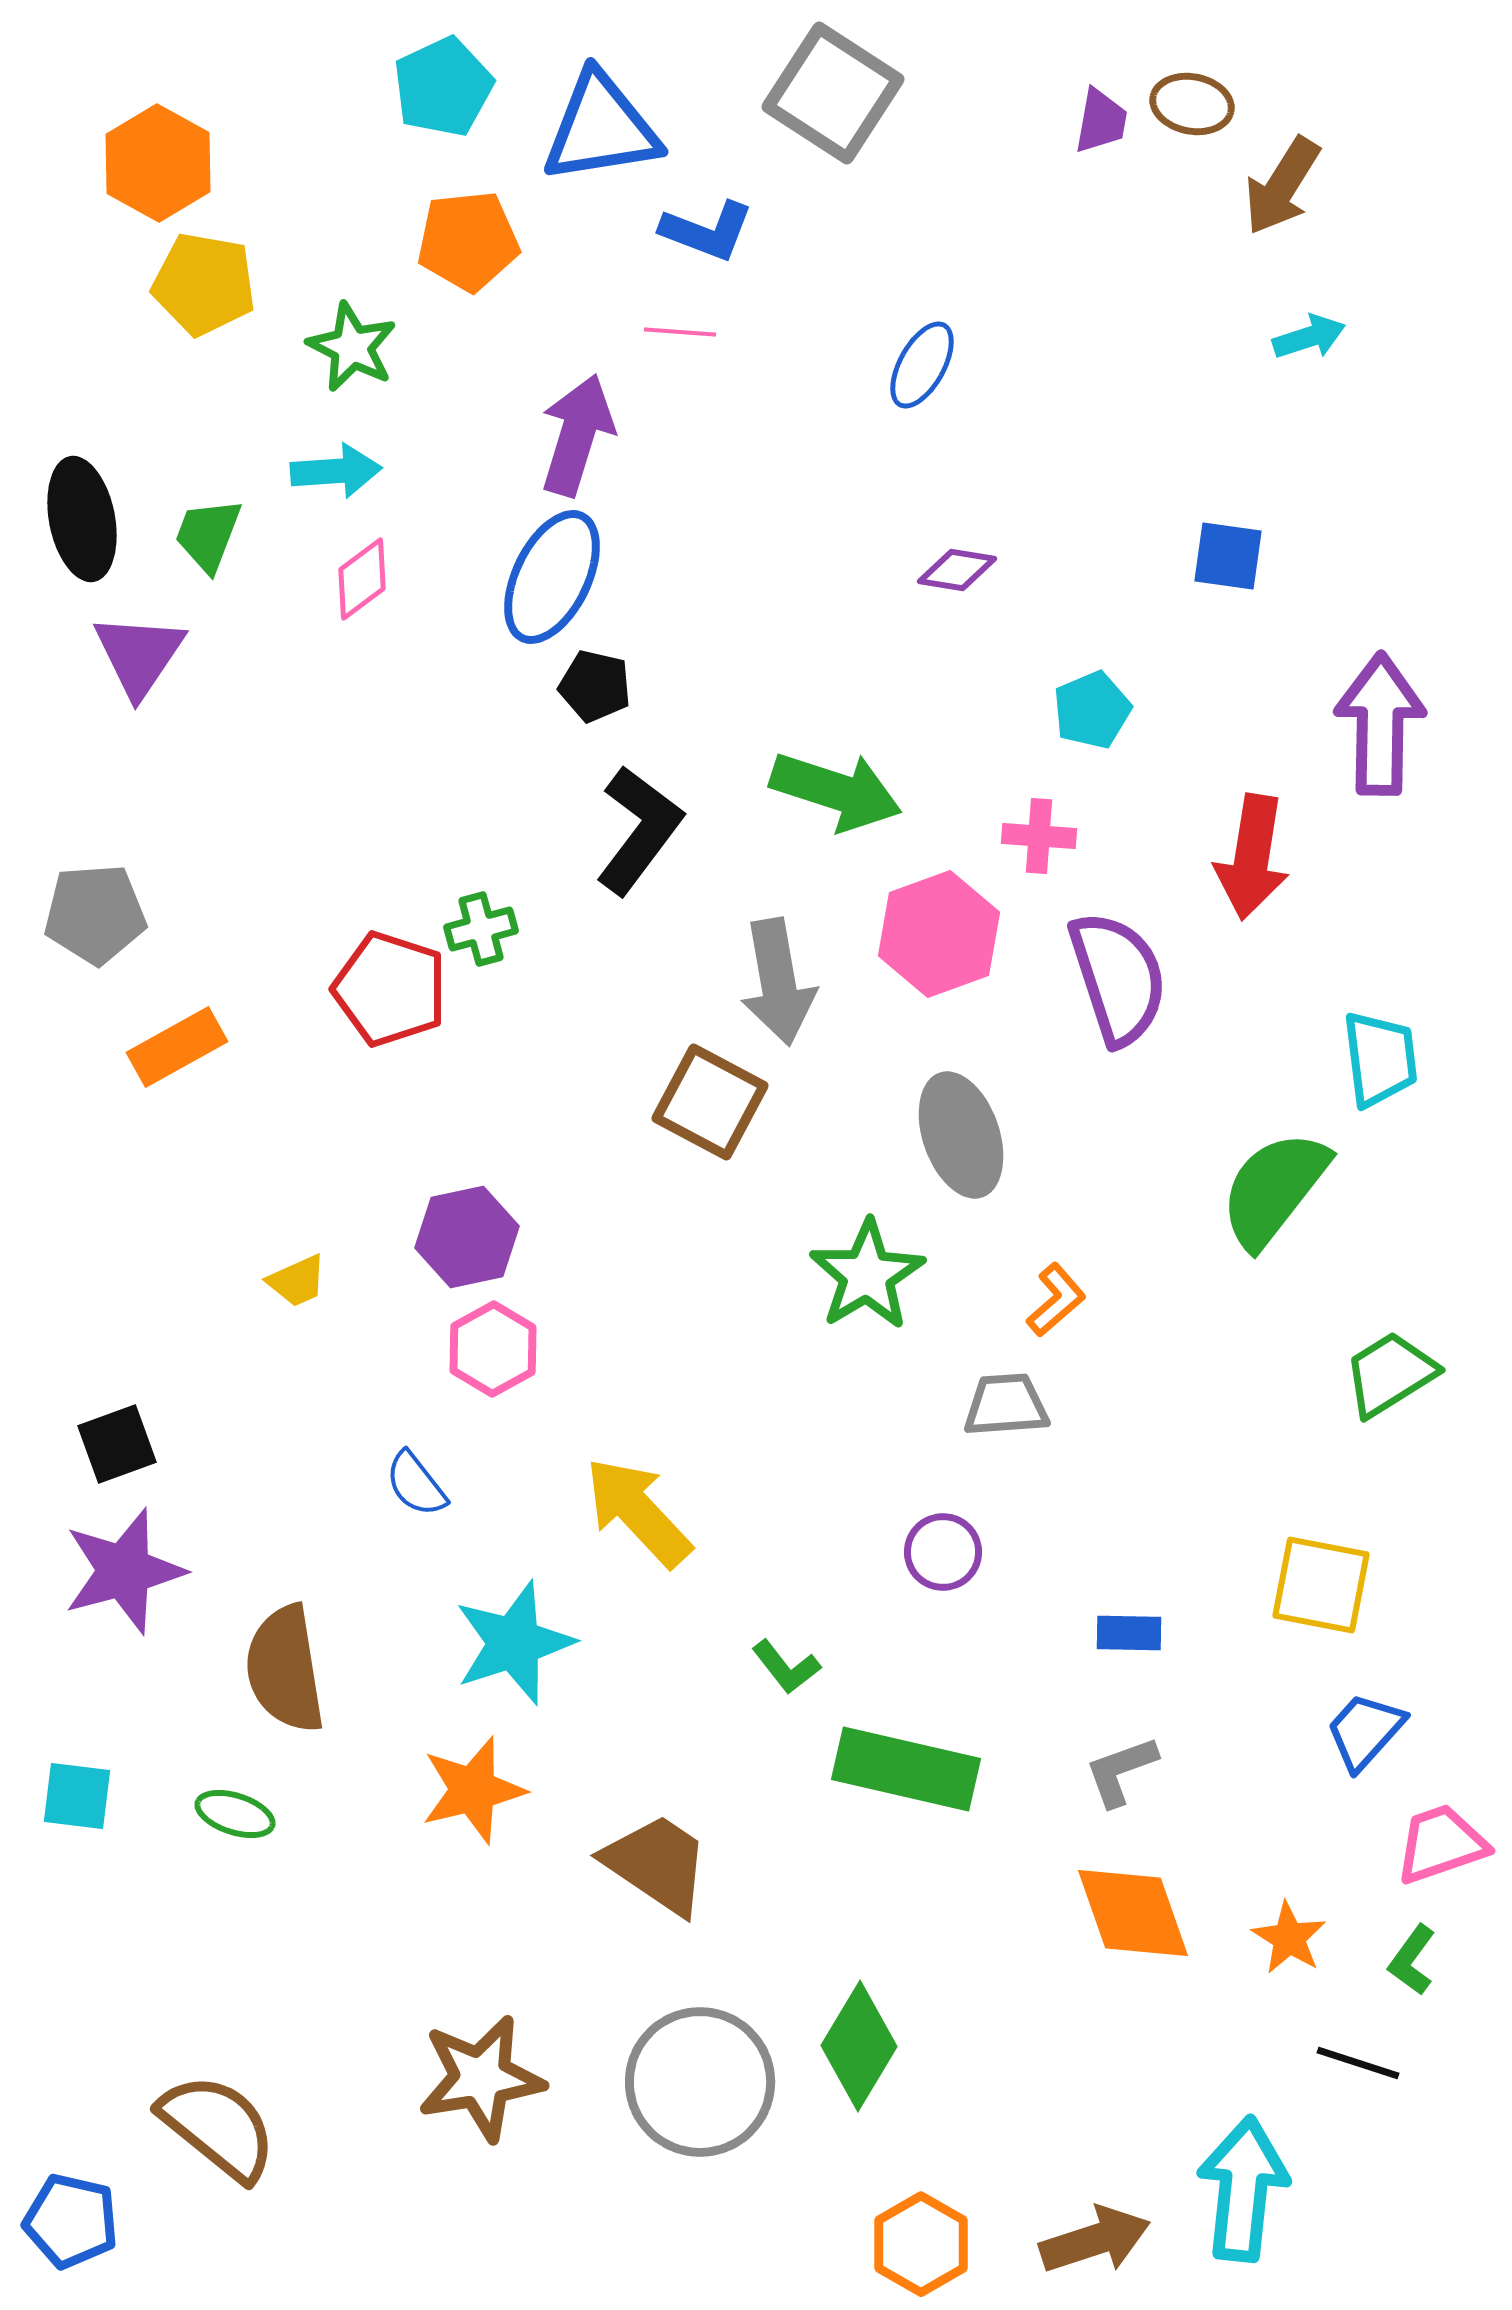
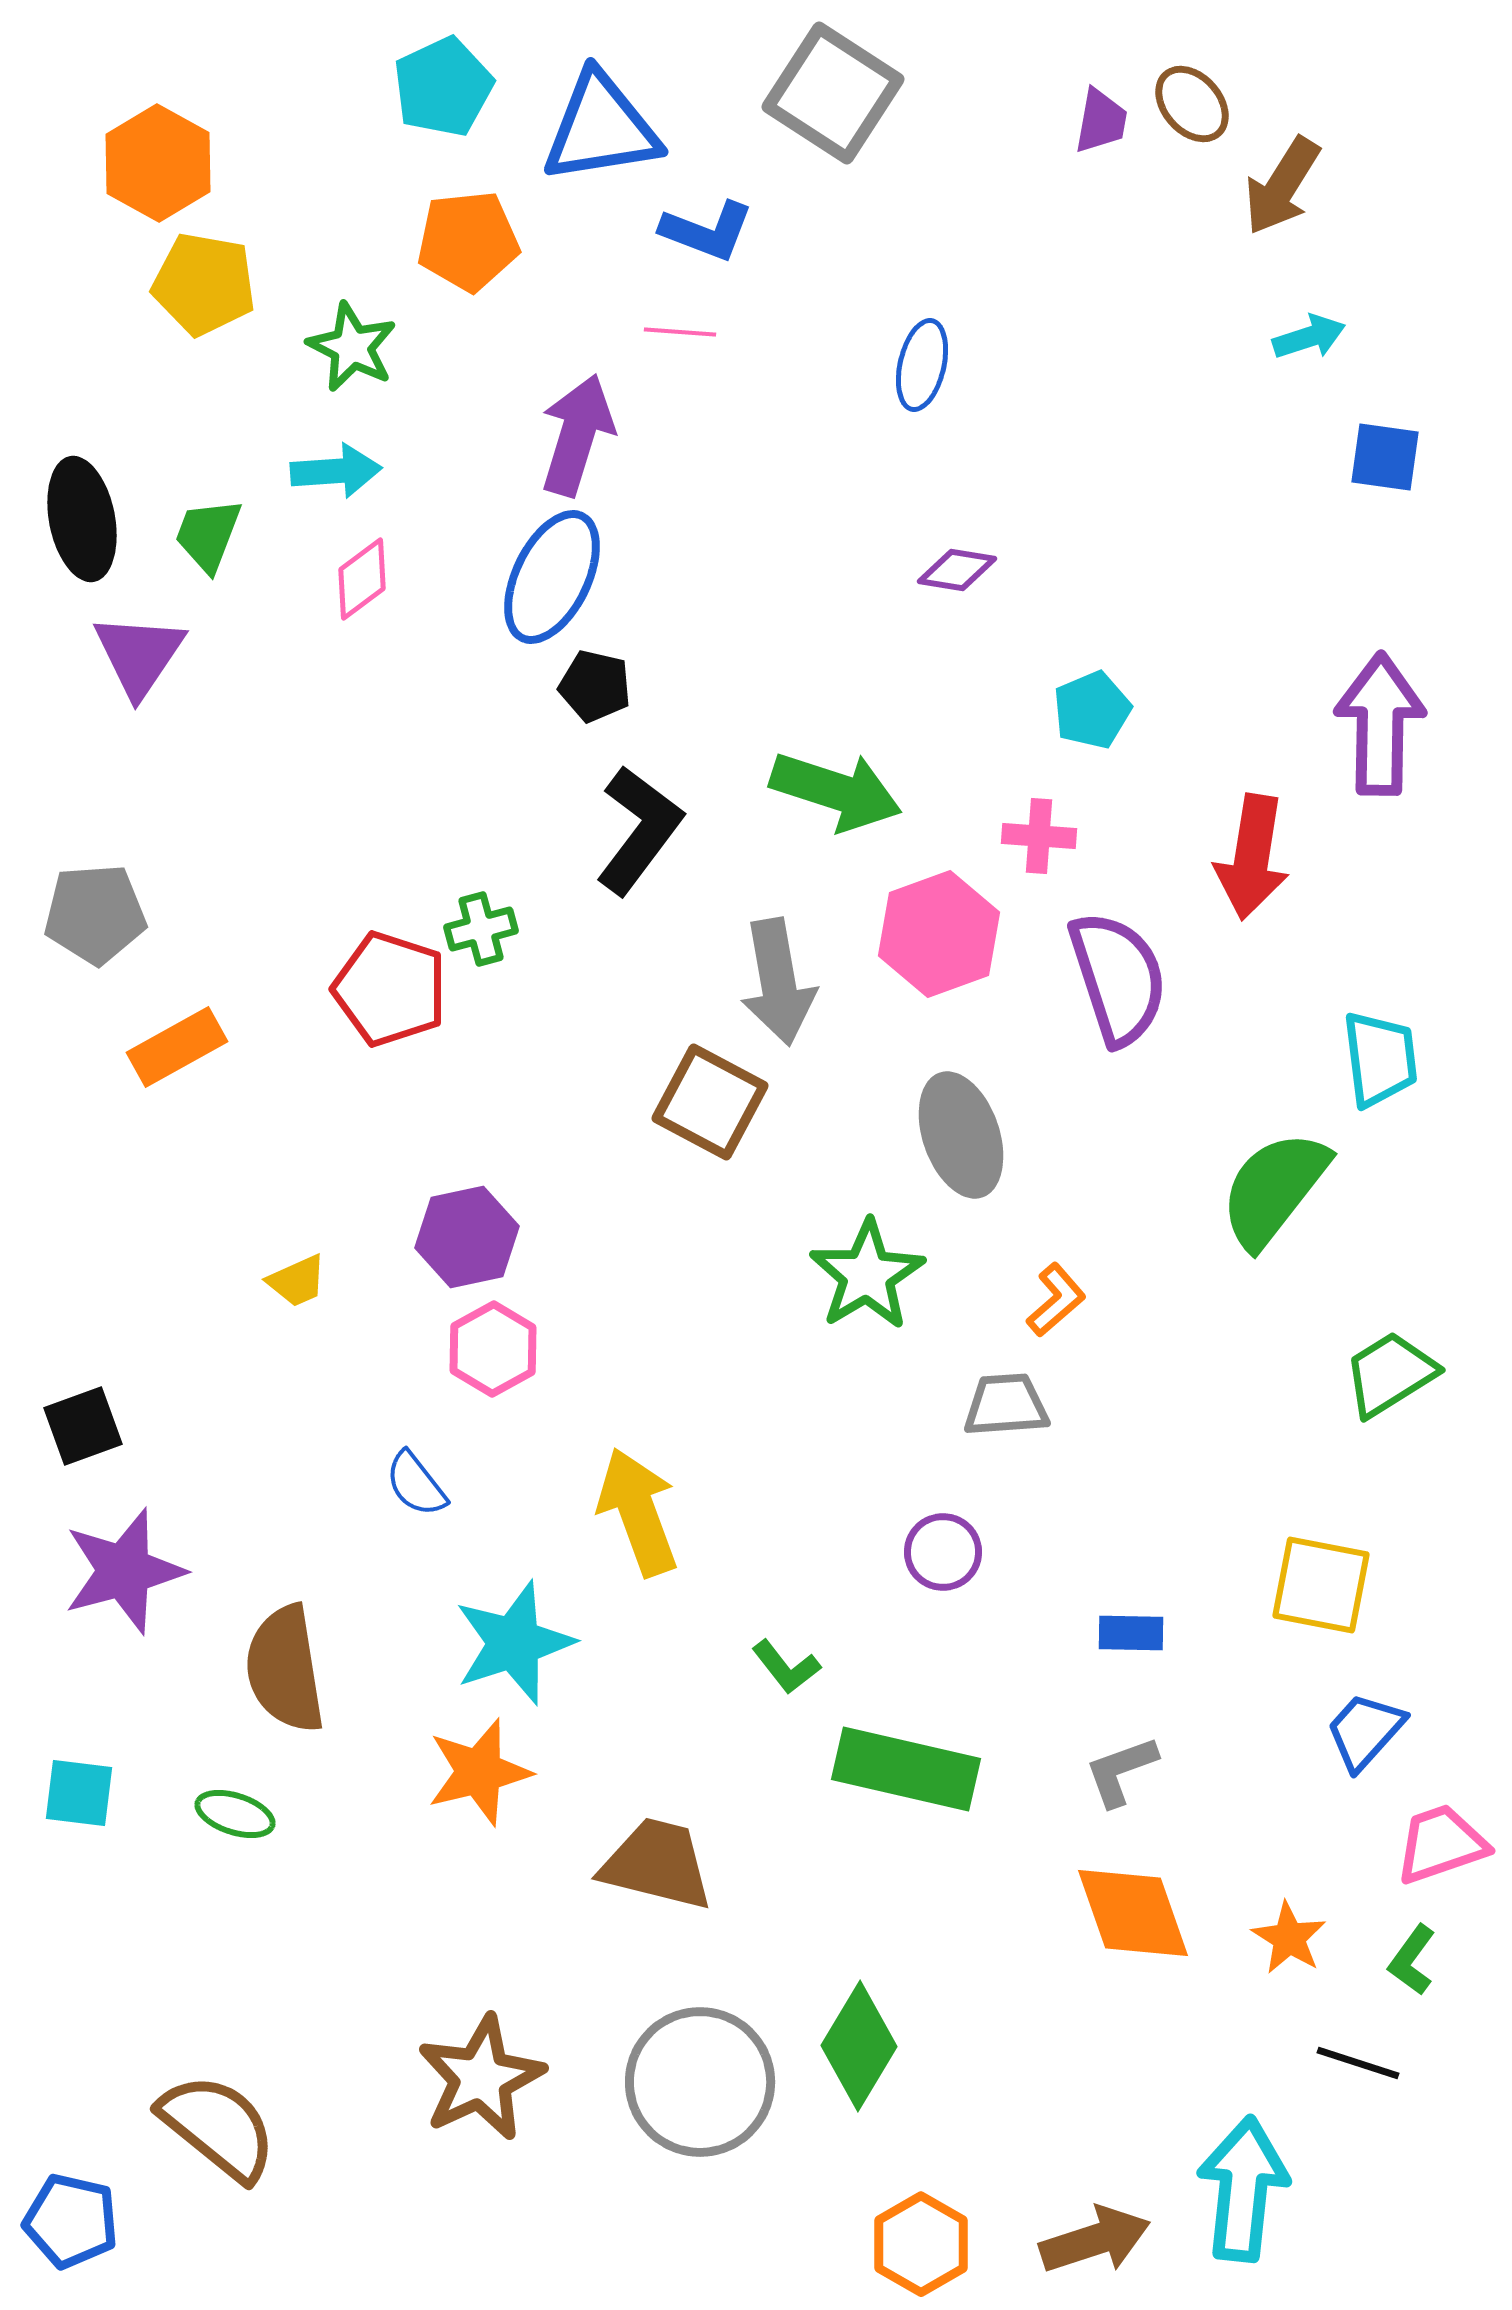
brown ellipse at (1192, 104): rotated 38 degrees clockwise
blue ellipse at (922, 365): rotated 16 degrees counterclockwise
blue square at (1228, 556): moved 157 px right, 99 px up
black square at (117, 1444): moved 34 px left, 18 px up
yellow arrow at (638, 1512): rotated 23 degrees clockwise
blue rectangle at (1129, 1633): moved 2 px right
orange star at (473, 1790): moved 6 px right, 18 px up
cyan square at (77, 1796): moved 2 px right, 3 px up
brown trapezoid at (657, 1864): rotated 20 degrees counterclockwise
brown star at (481, 2078): rotated 16 degrees counterclockwise
